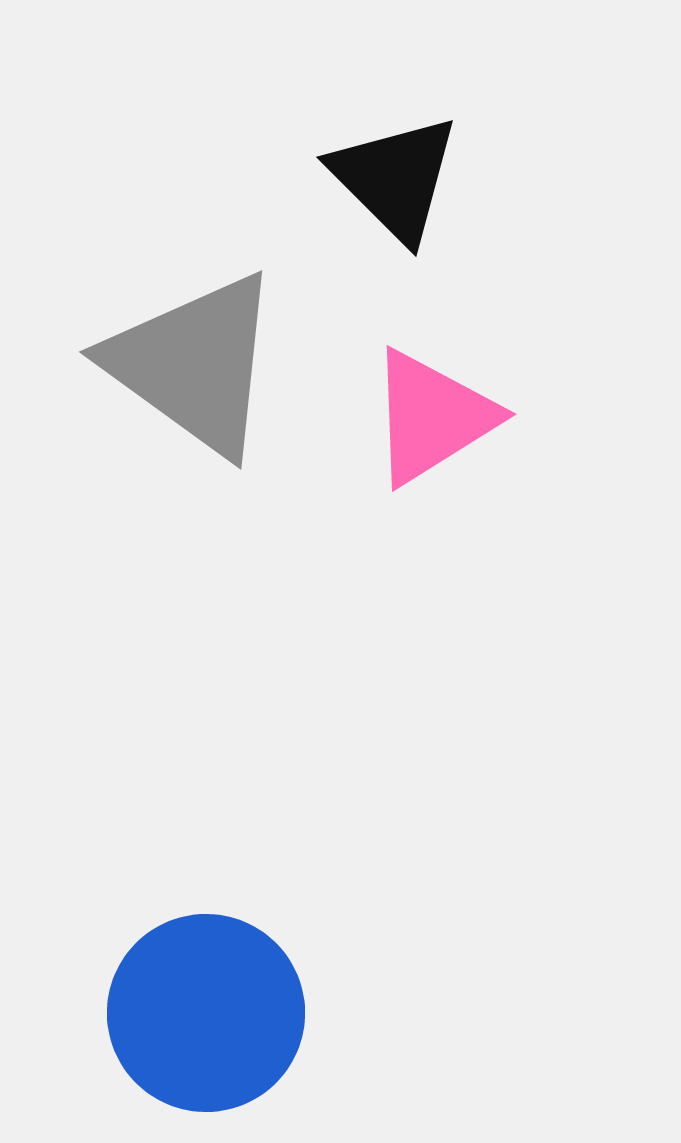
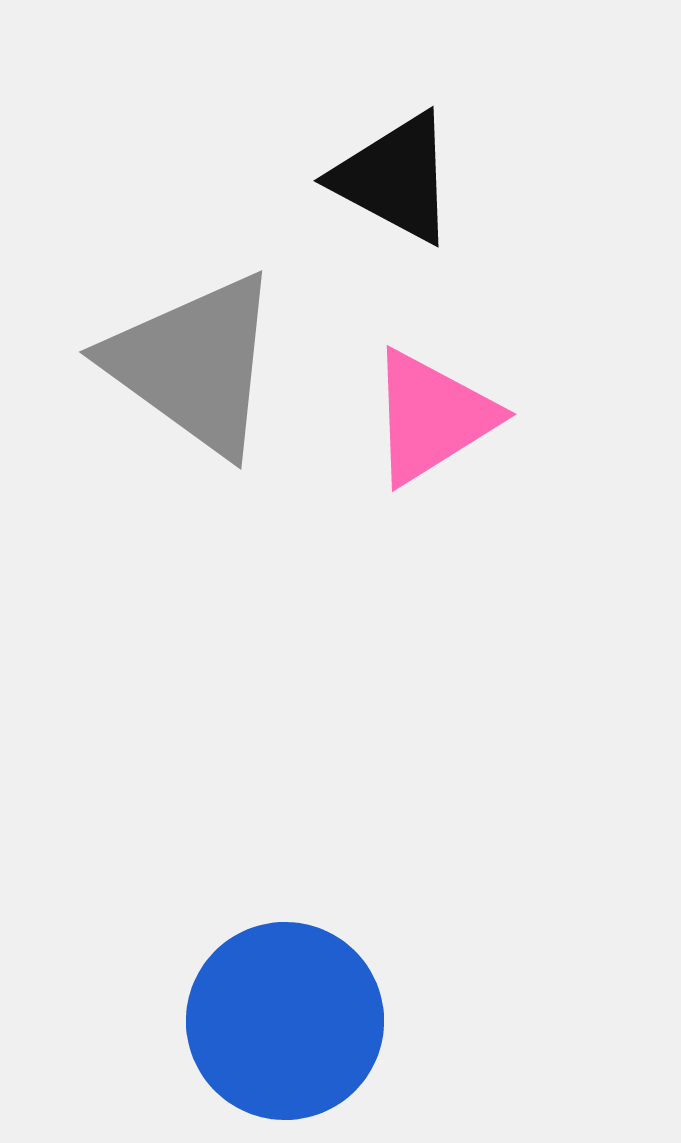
black triangle: rotated 17 degrees counterclockwise
blue circle: moved 79 px right, 8 px down
